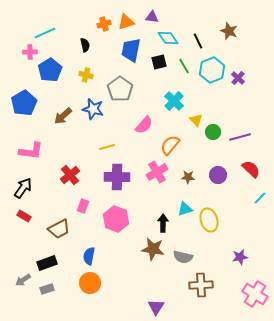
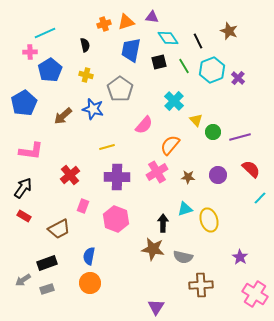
purple star at (240, 257): rotated 28 degrees counterclockwise
